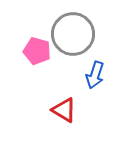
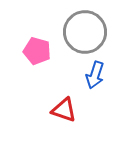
gray circle: moved 12 px right, 2 px up
red triangle: rotated 12 degrees counterclockwise
